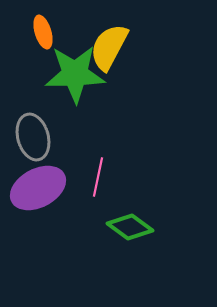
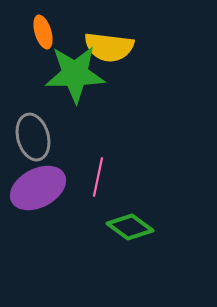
yellow semicircle: rotated 111 degrees counterclockwise
